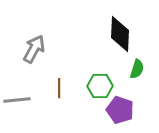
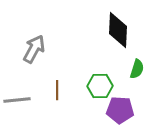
black diamond: moved 2 px left, 4 px up
brown line: moved 2 px left, 2 px down
purple pentagon: rotated 16 degrees counterclockwise
